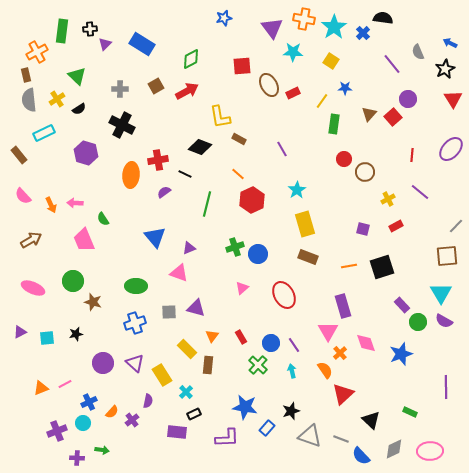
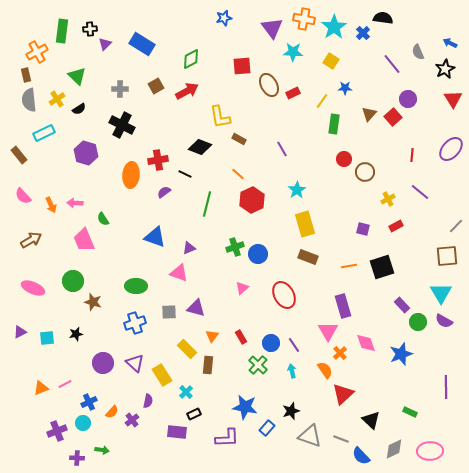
blue triangle at (155, 237): rotated 30 degrees counterclockwise
